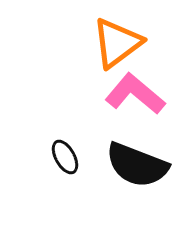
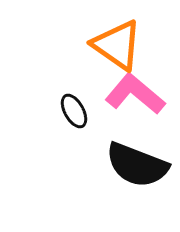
orange triangle: moved 2 px down; rotated 48 degrees counterclockwise
black ellipse: moved 9 px right, 46 px up
